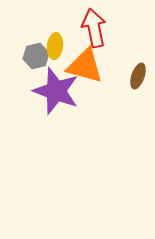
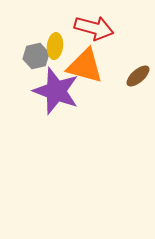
red arrow: rotated 117 degrees clockwise
brown ellipse: rotated 30 degrees clockwise
